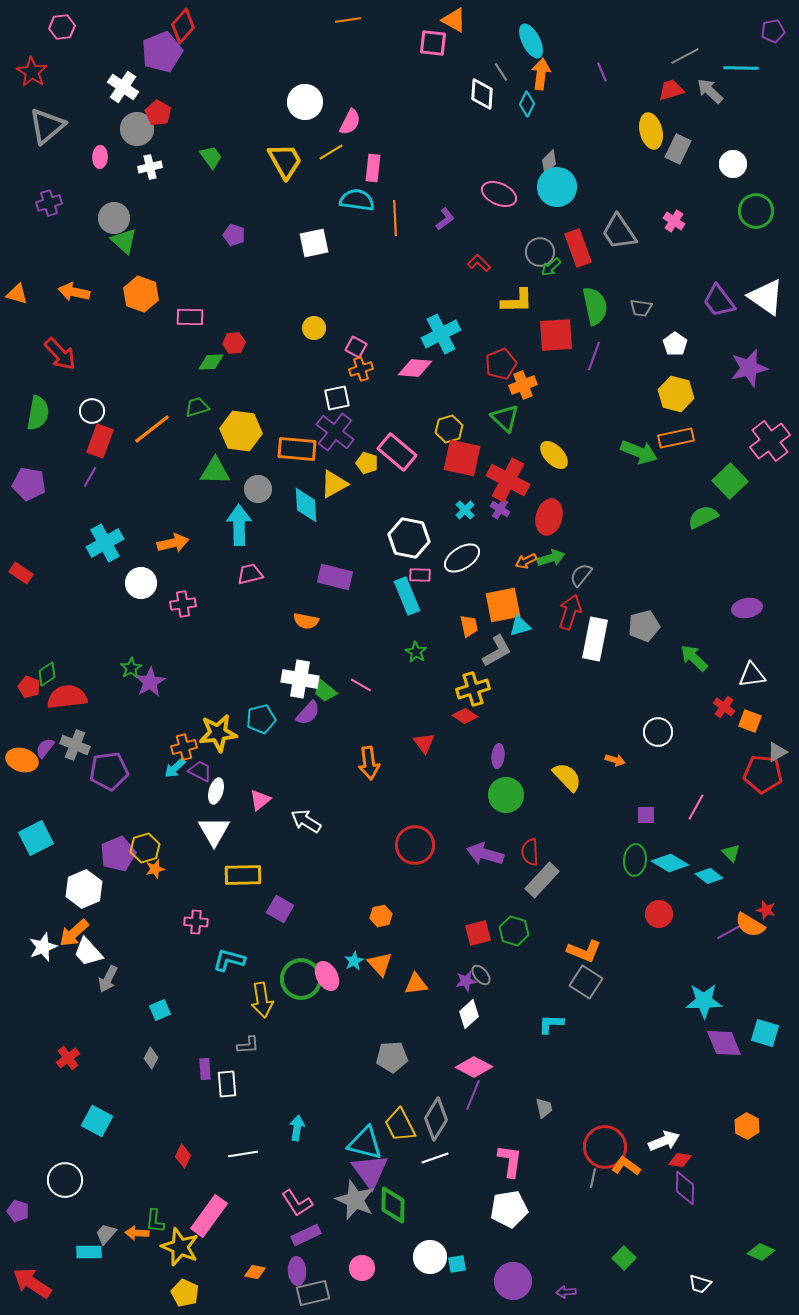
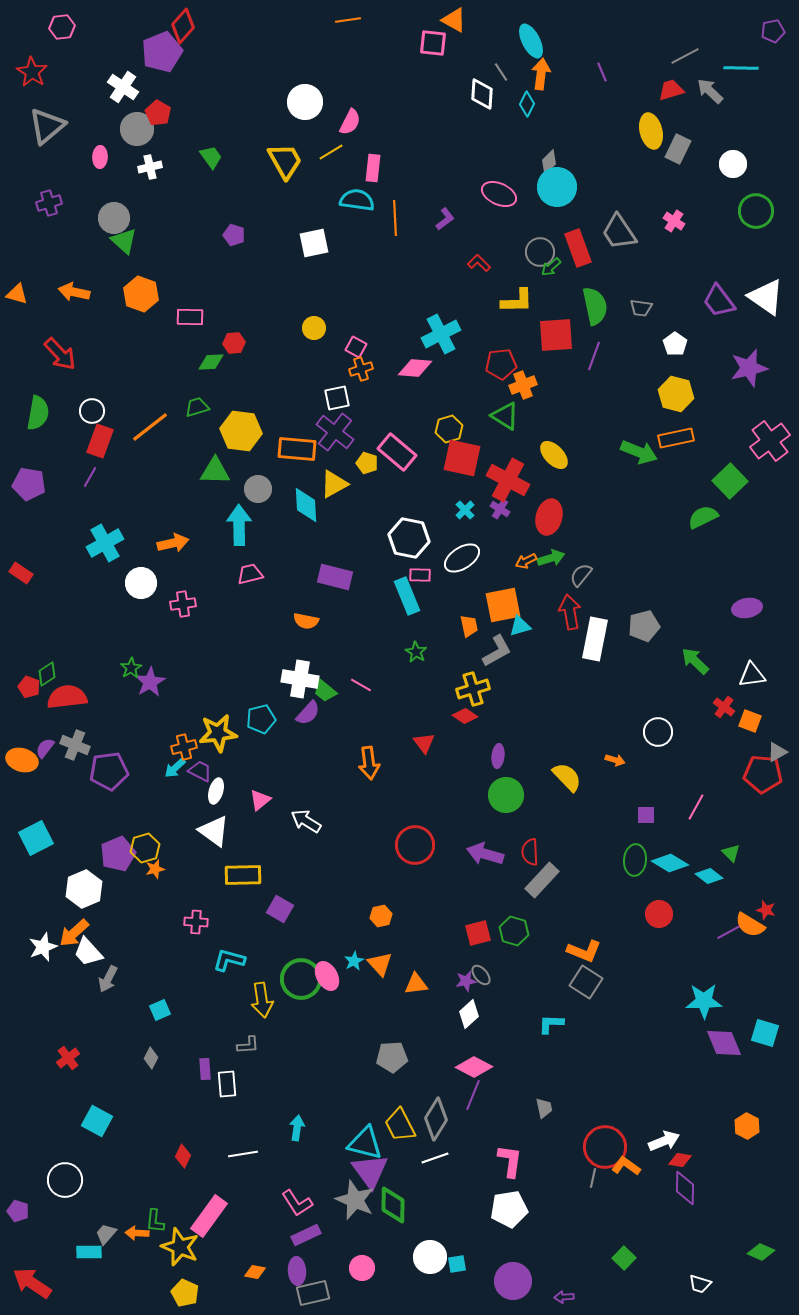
red pentagon at (501, 364): rotated 16 degrees clockwise
green triangle at (505, 418): moved 2 px up; rotated 12 degrees counterclockwise
orange line at (152, 429): moved 2 px left, 2 px up
red arrow at (570, 612): rotated 28 degrees counterclockwise
green arrow at (694, 658): moved 1 px right, 3 px down
white triangle at (214, 831): rotated 24 degrees counterclockwise
purple arrow at (566, 1292): moved 2 px left, 5 px down
